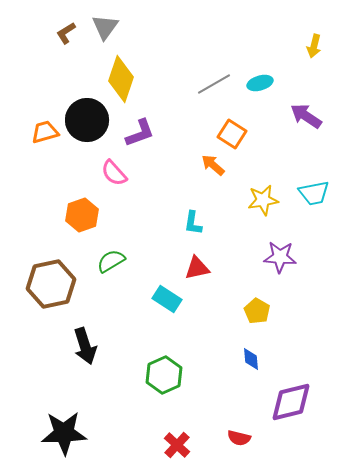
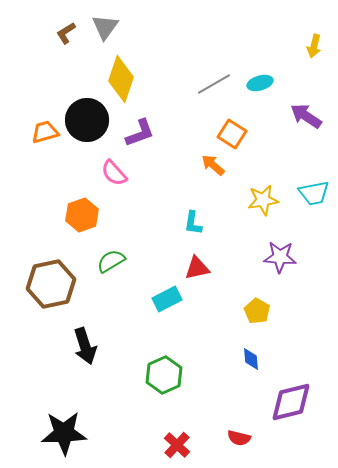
cyan rectangle: rotated 60 degrees counterclockwise
